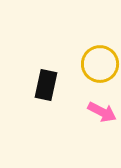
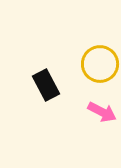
black rectangle: rotated 40 degrees counterclockwise
